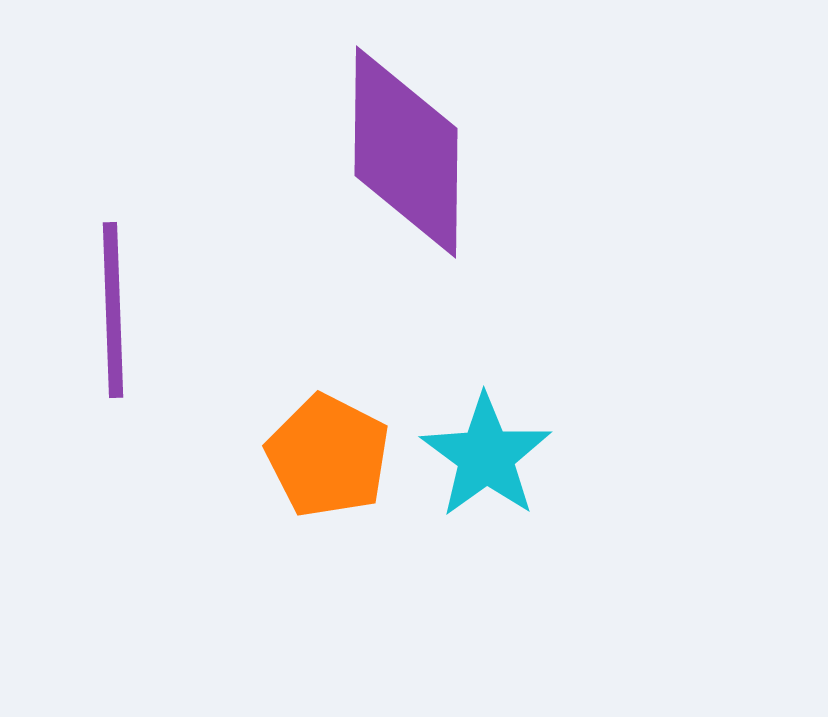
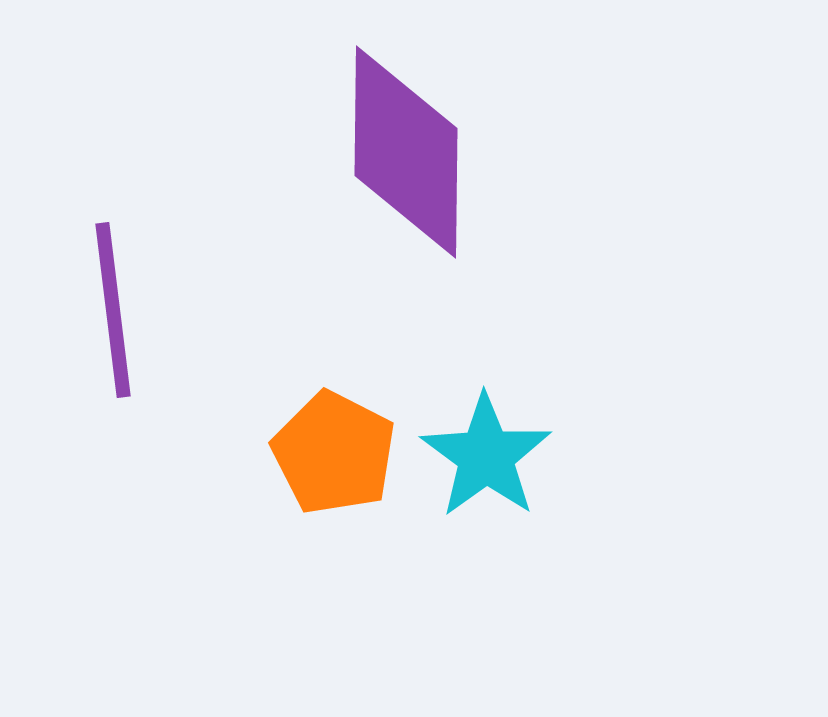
purple line: rotated 5 degrees counterclockwise
orange pentagon: moved 6 px right, 3 px up
